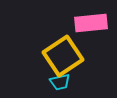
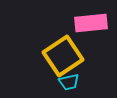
cyan trapezoid: moved 9 px right
